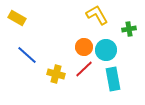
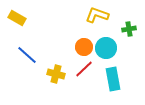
yellow L-shape: rotated 40 degrees counterclockwise
cyan circle: moved 2 px up
